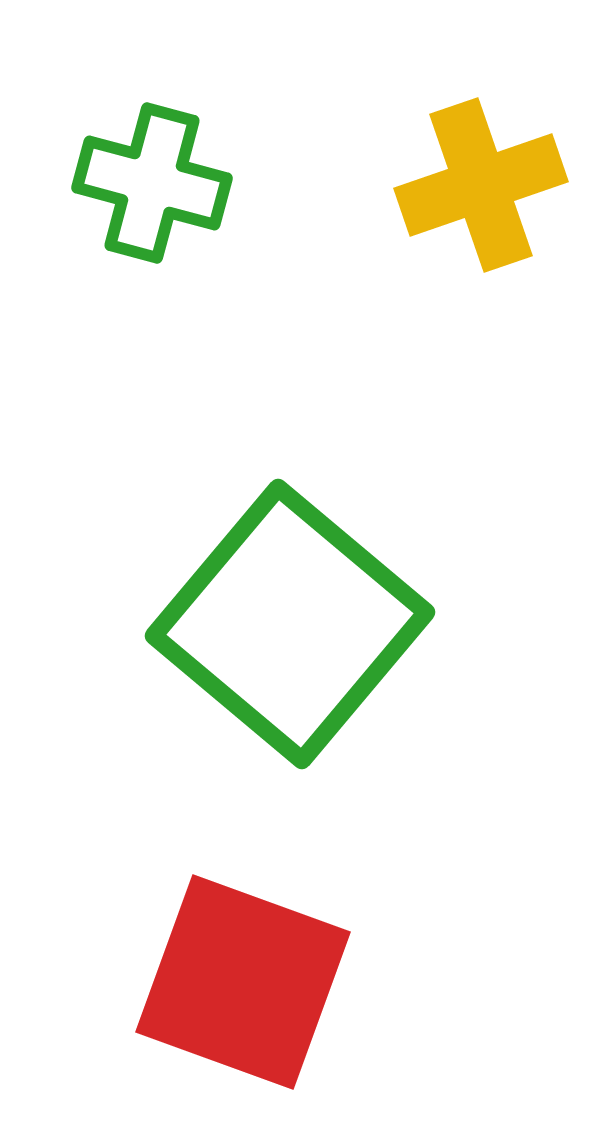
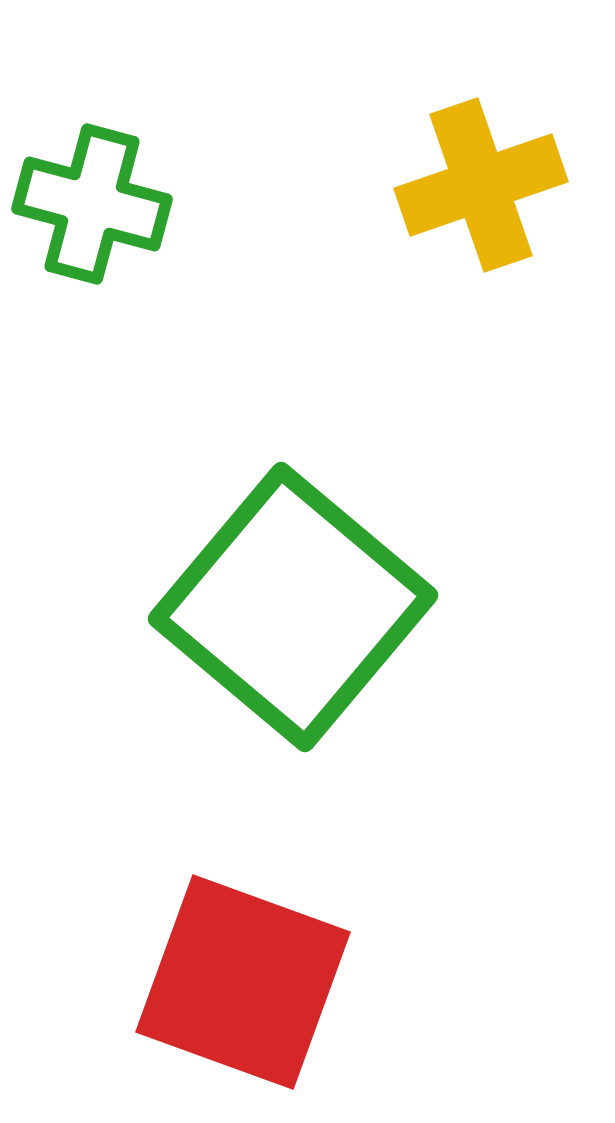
green cross: moved 60 px left, 21 px down
green square: moved 3 px right, 17 px up
